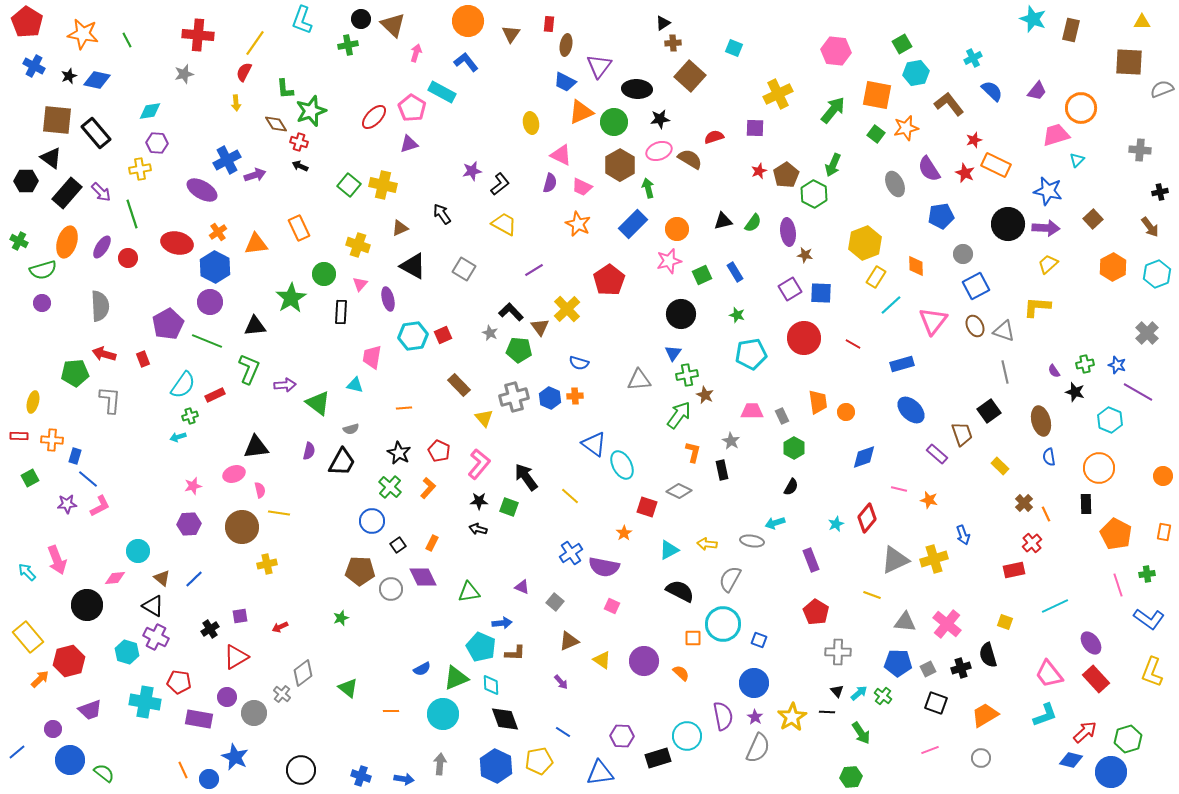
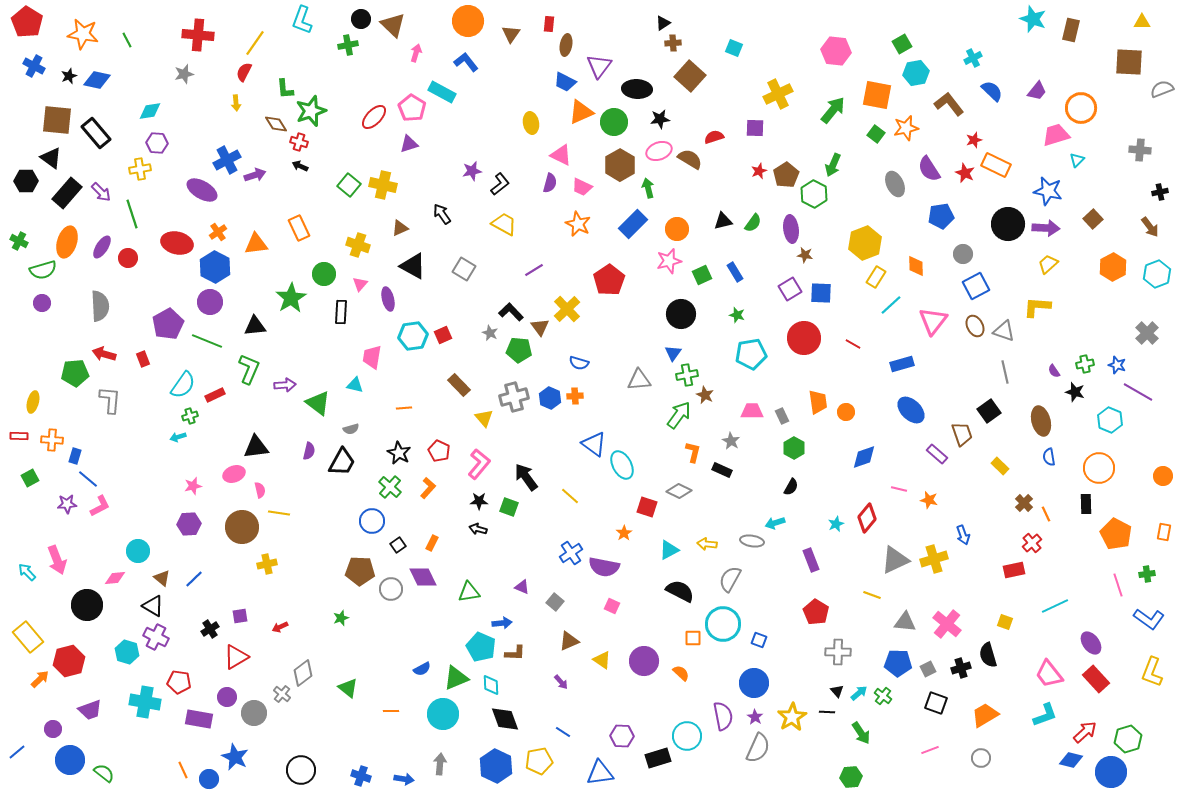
purple ellipse at (788, 232): moved 3 px right, 3 px up
black rectangle at (722, 470): rotated 54 degrees counterclockwise
